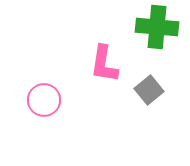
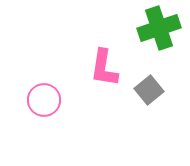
green cross: moved 2 px right, 1 px down; rotated 24 degrees counterclockwise
pink L-shape: moved 4 px down
